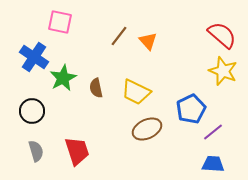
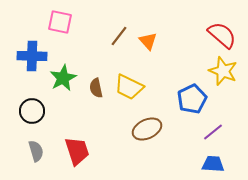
blue cross: moved 2 px left, 1 px up; rotated 32 degrees counterclockwise
yellow trapezoid: moved 7 px left, 5 px up
blue pentagon: moved 1 px right, 10 px up
